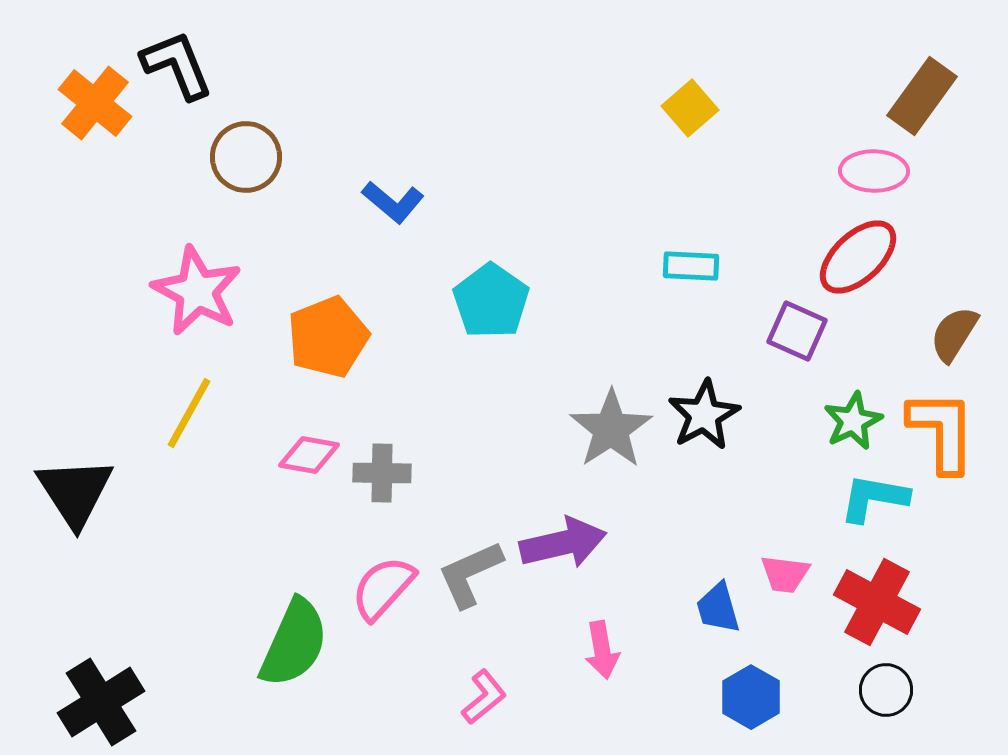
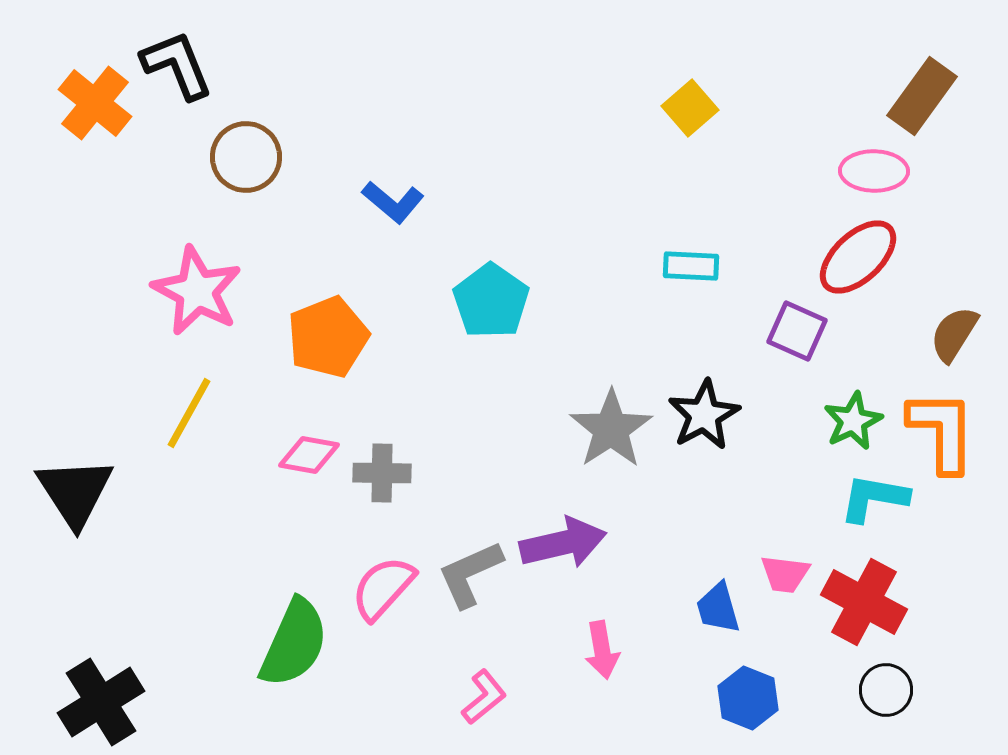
red cross: moved 13 px left
blue hexagon: moved 3 px left, 1 px down; rotated 8 degrees counterclockwise
